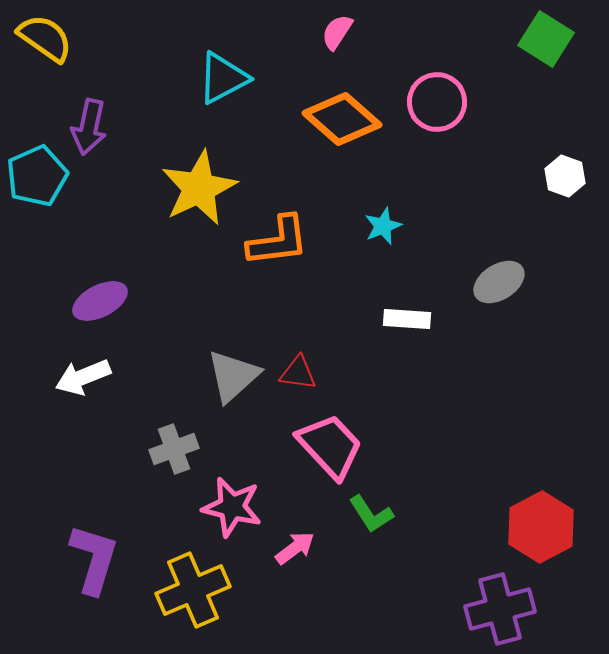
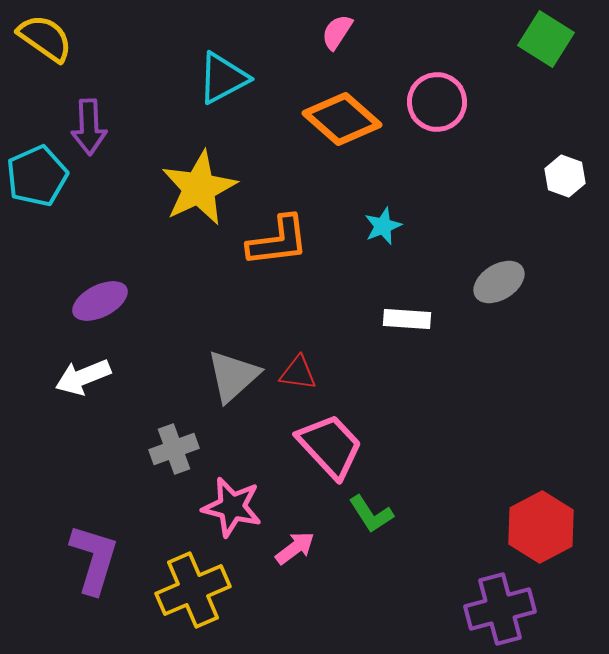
purple arrow: rotated 14 degrees counterclockwise
